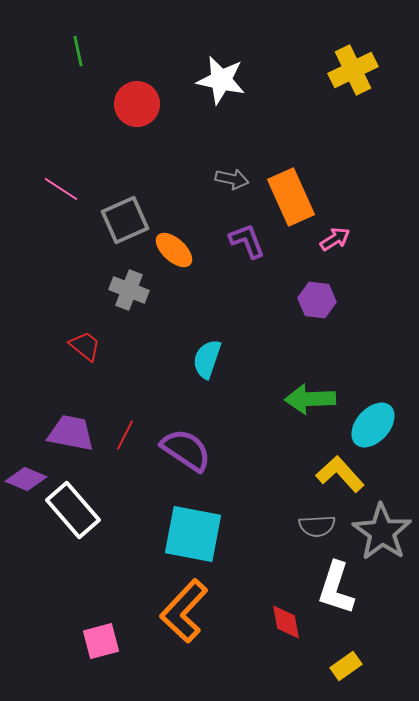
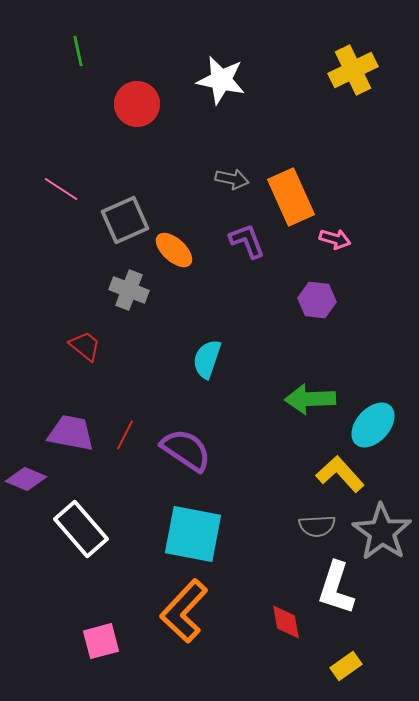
pink arrow: rotated 48 degrees clockwise
white rectangle: moved 8 px right, 19 px down
